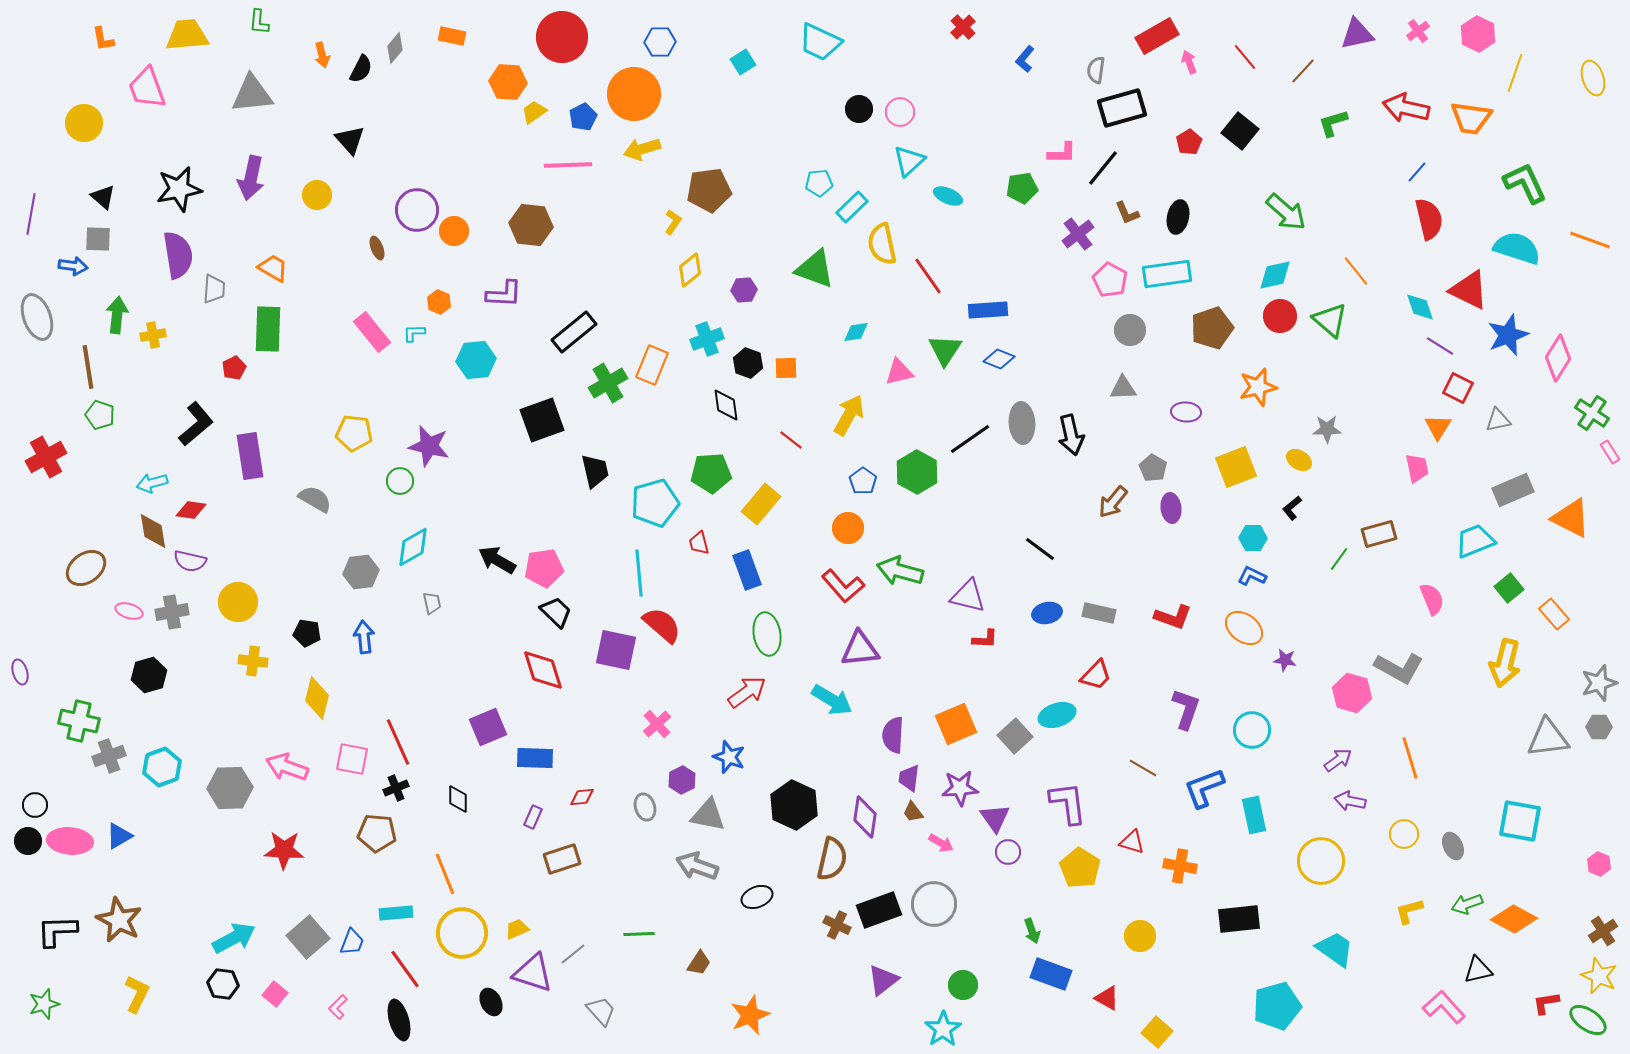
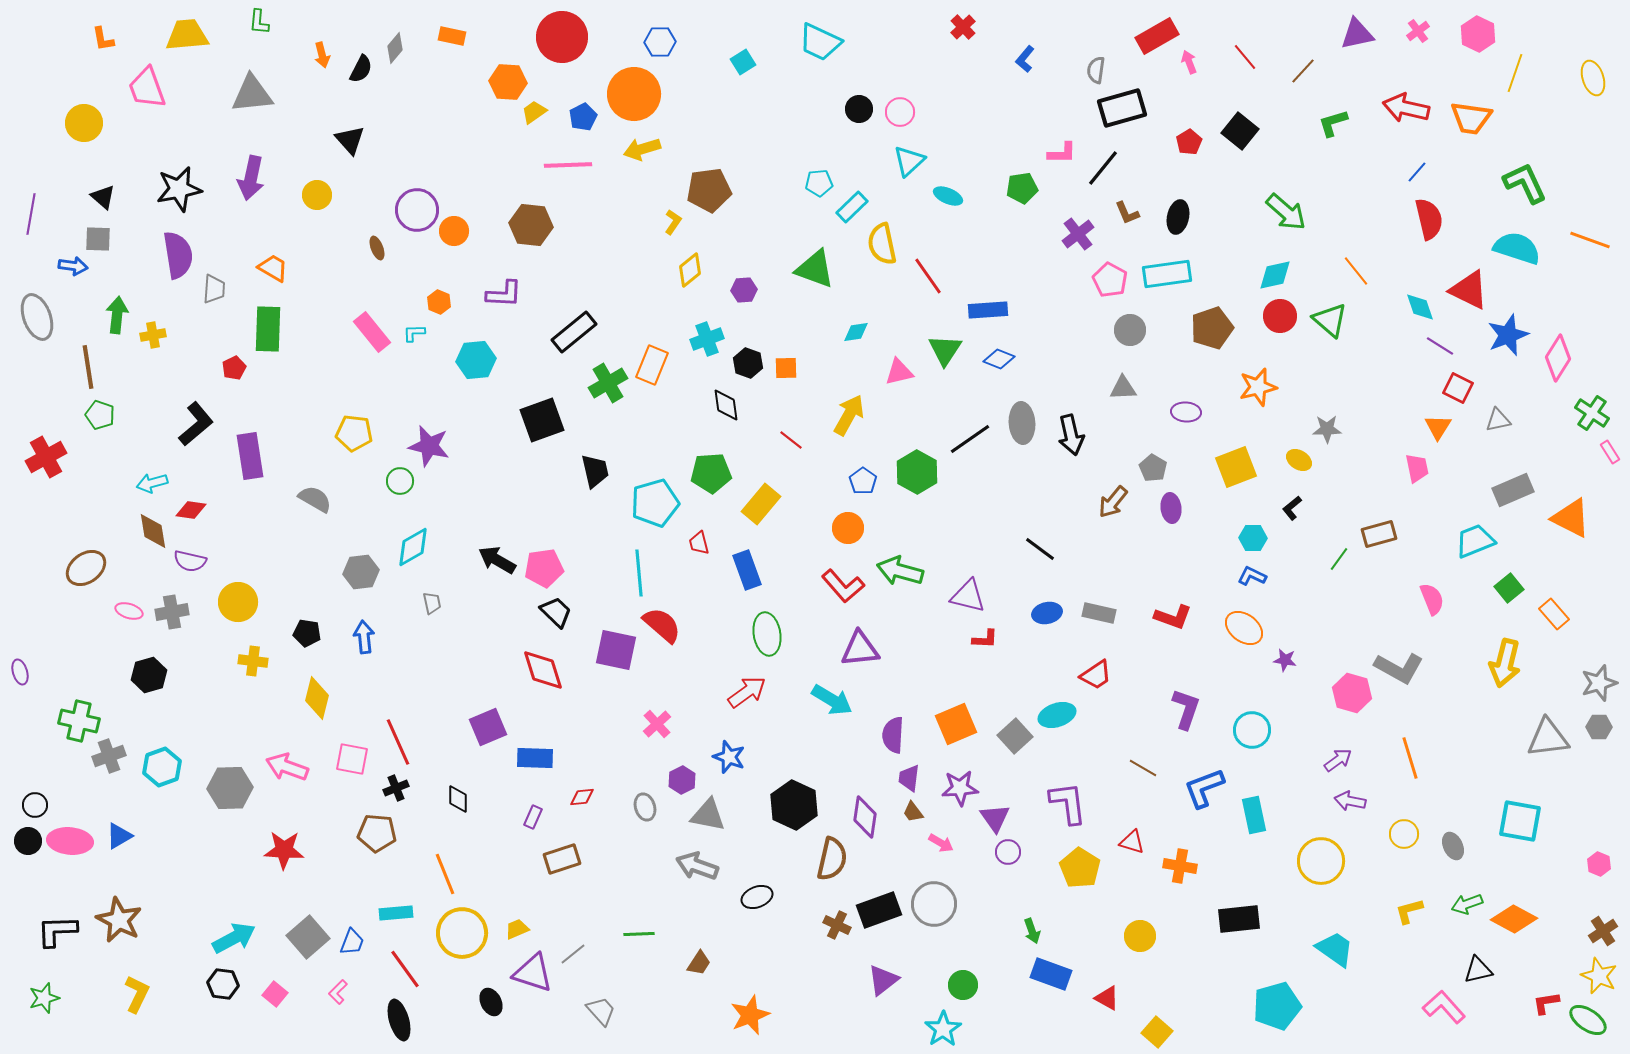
red trapezoid at (1096, 675): rotated 12 degrees clockwise
green star at (44, 1004): moved 6 px up
pink L-shape at (338, 1007): moved 15 px up
